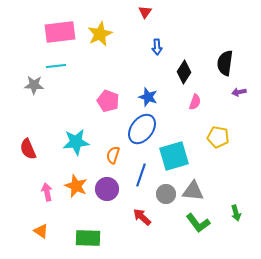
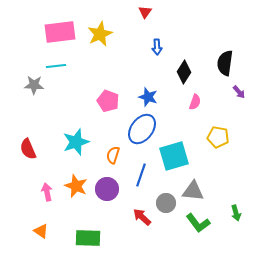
purple arrow: rotated 120 degrees counterclockwise
cyan star: rotated 12 degrees counterclockwise
gray circle: moved 9 px down
